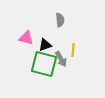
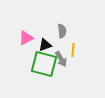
gray semicircle: moved 2 px right, 11 px down
pink triangle: rotated 42 degrees counterclockwise
